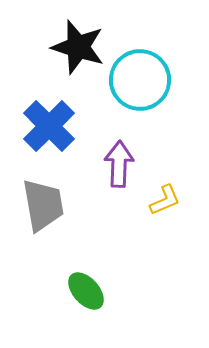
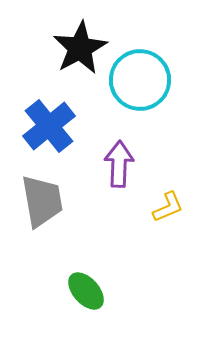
black star: moved 2 px right, 1 px down; rotated 26 degrees clockwise
blue cross: rotated 6 degrees clockwise
yellow L-shape: moved 3 px right, 7 px down
gray trapezoid: moved 1 px left, 4 px up
